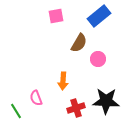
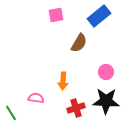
pink square: moved 1 px up
pink circle: moved 8 px right, 13 px down
pink semicircle: rotated 119 degrees clockwise
green line: moved 5 px left, 2 px down
